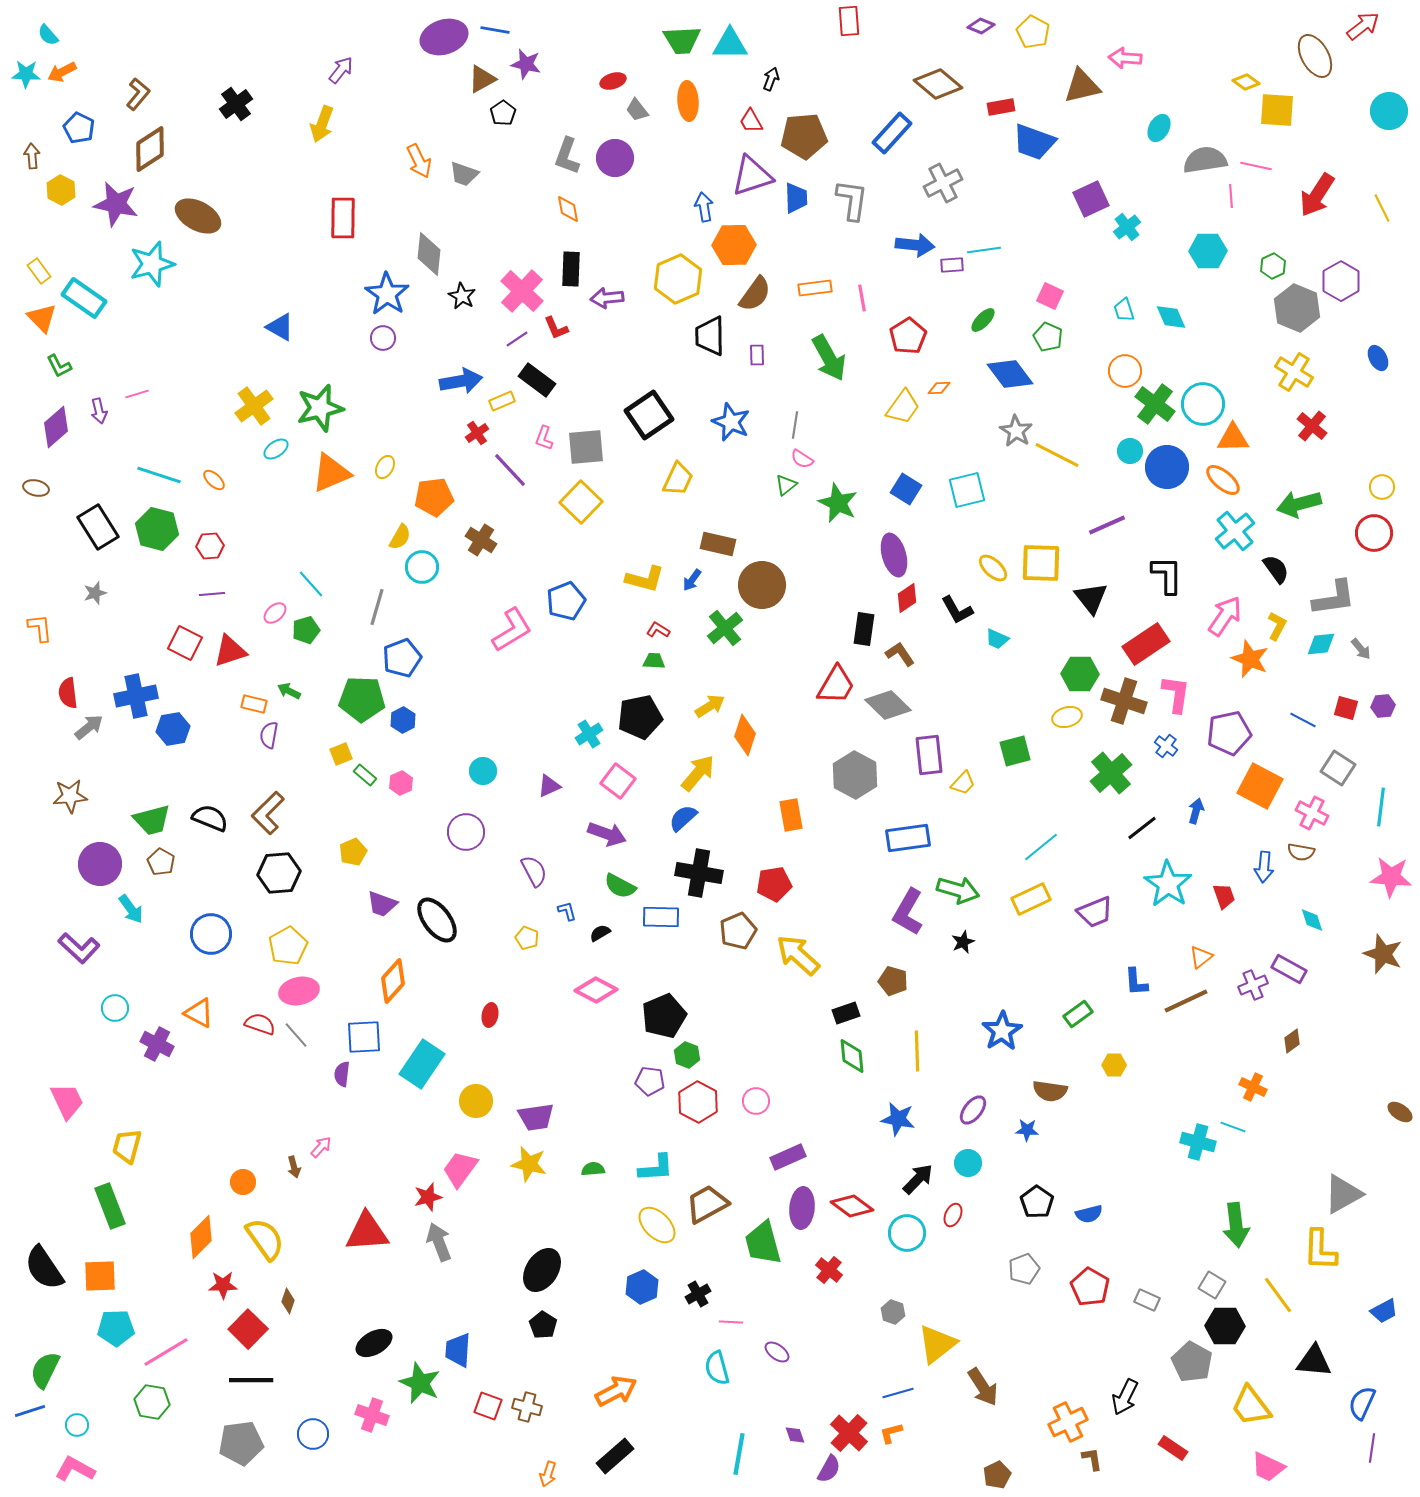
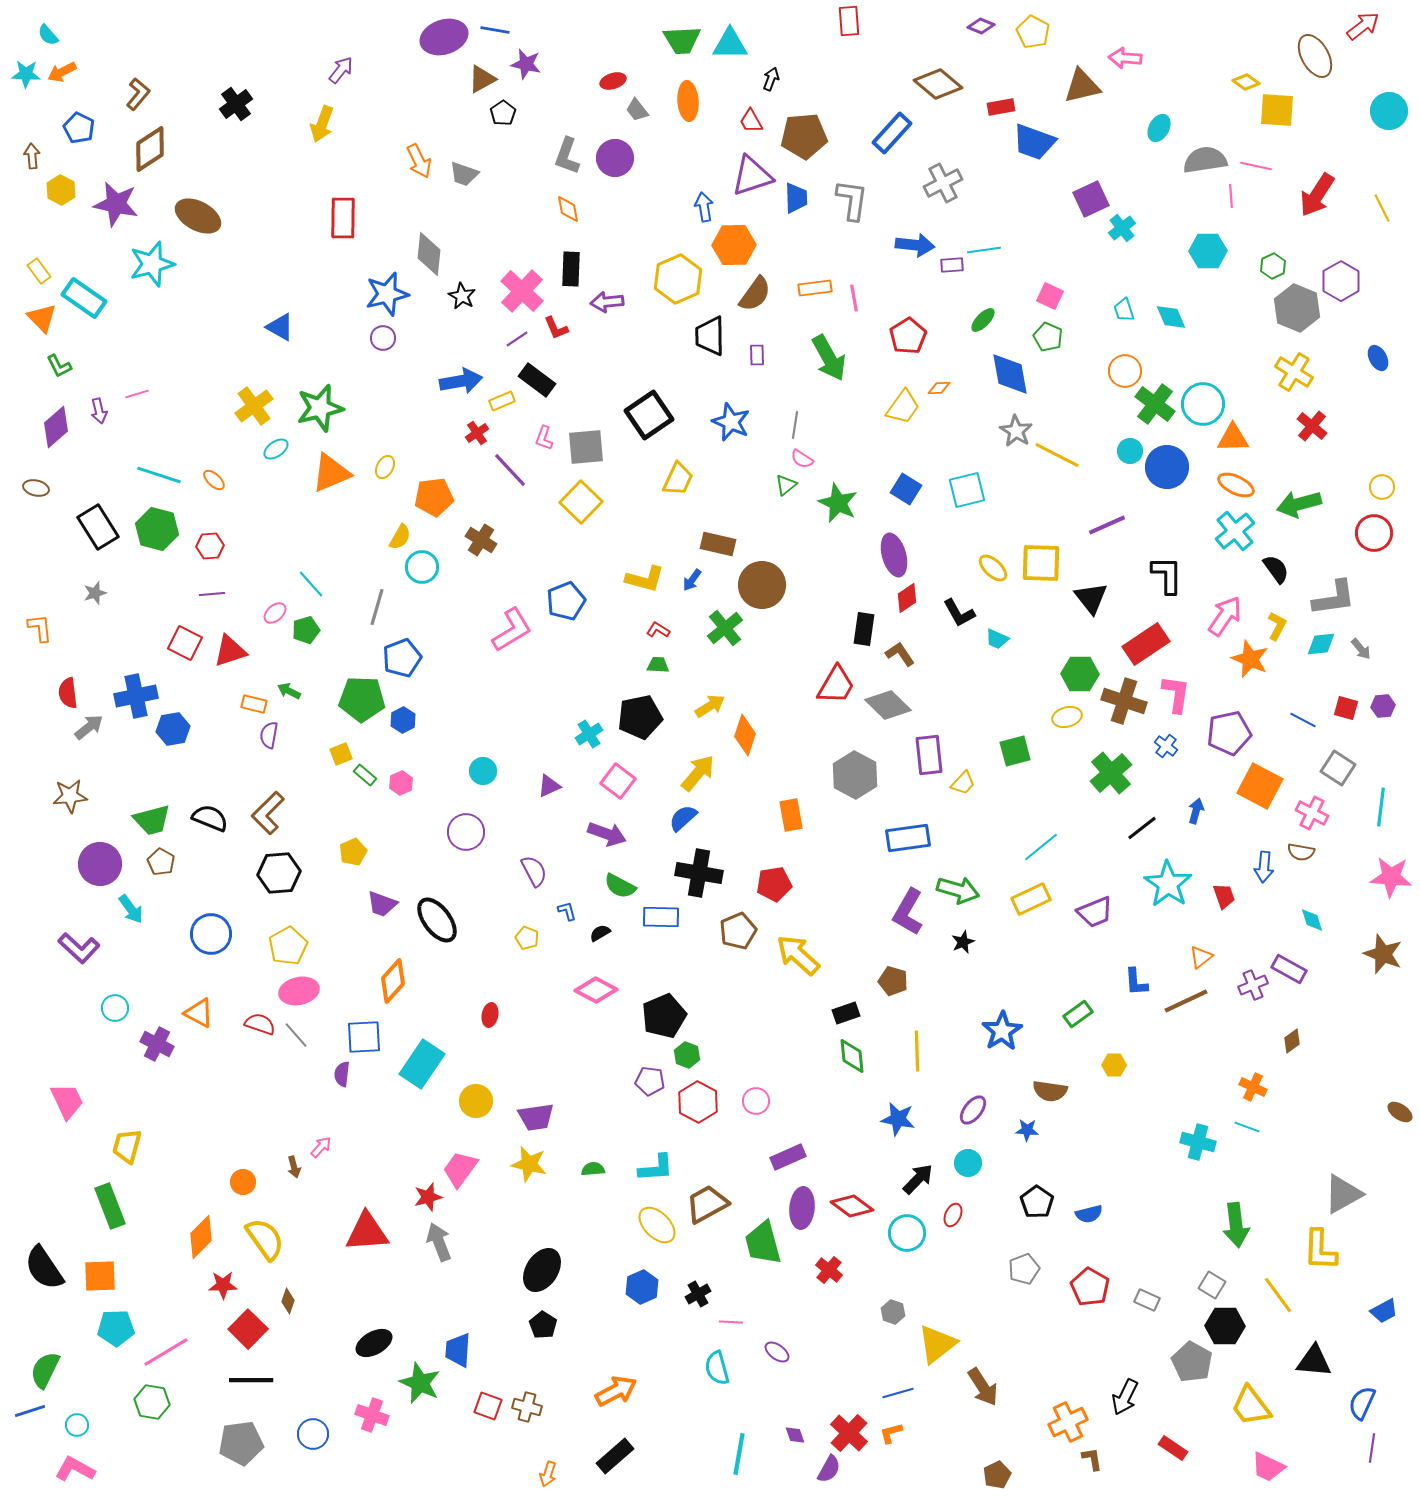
cyan cross at (1127, 227): moved 5 px left, 1 px down
blue star at (387, 294): rotated 24 degrees clockwise
purple arrow at (607, 298): moved 4 px down
pink line at (862, 298): moved 8 px left
blue diamond at (1010, 374): rotated 27 degrees clockwise
orange ellipse at (1223, 480): moved 13 px right, 5 px down; rotated 15 degrees counterclockwise
black L-shape at (957, 610): moved 2 px right, 3 px down
green trapezoid at (654, 661): moved 4 px right, 4 px down
cyan line at (1233, 1127): moved 14 px right
